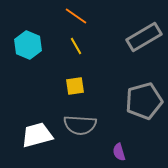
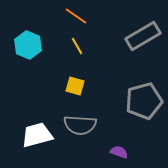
gray rectangle: moved 1 px left, 1 px up
yellow line: moved 1 px right
yellow square: rotated 24 degrees clockwise
purple semicircle: rotated 126 degrees clockwise
